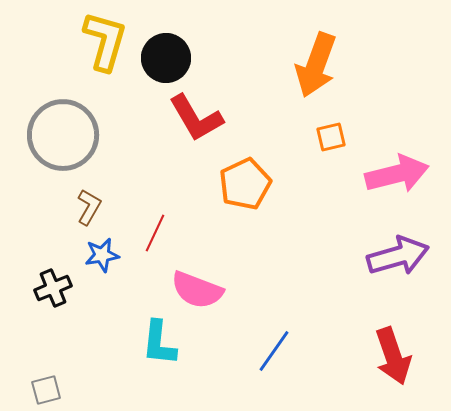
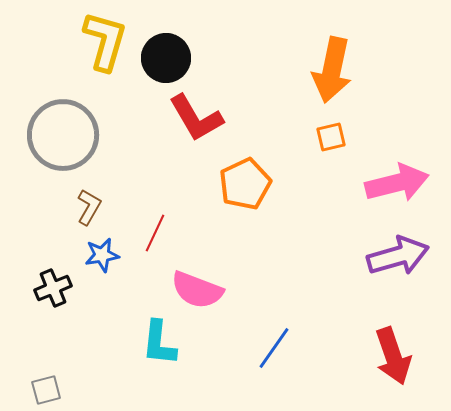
orange arrow: moved 16 px right, 5 px down; rotated 8 degrees counterclockwise
pink arrow: moved 9 px down
blue line: moved 3 px up
